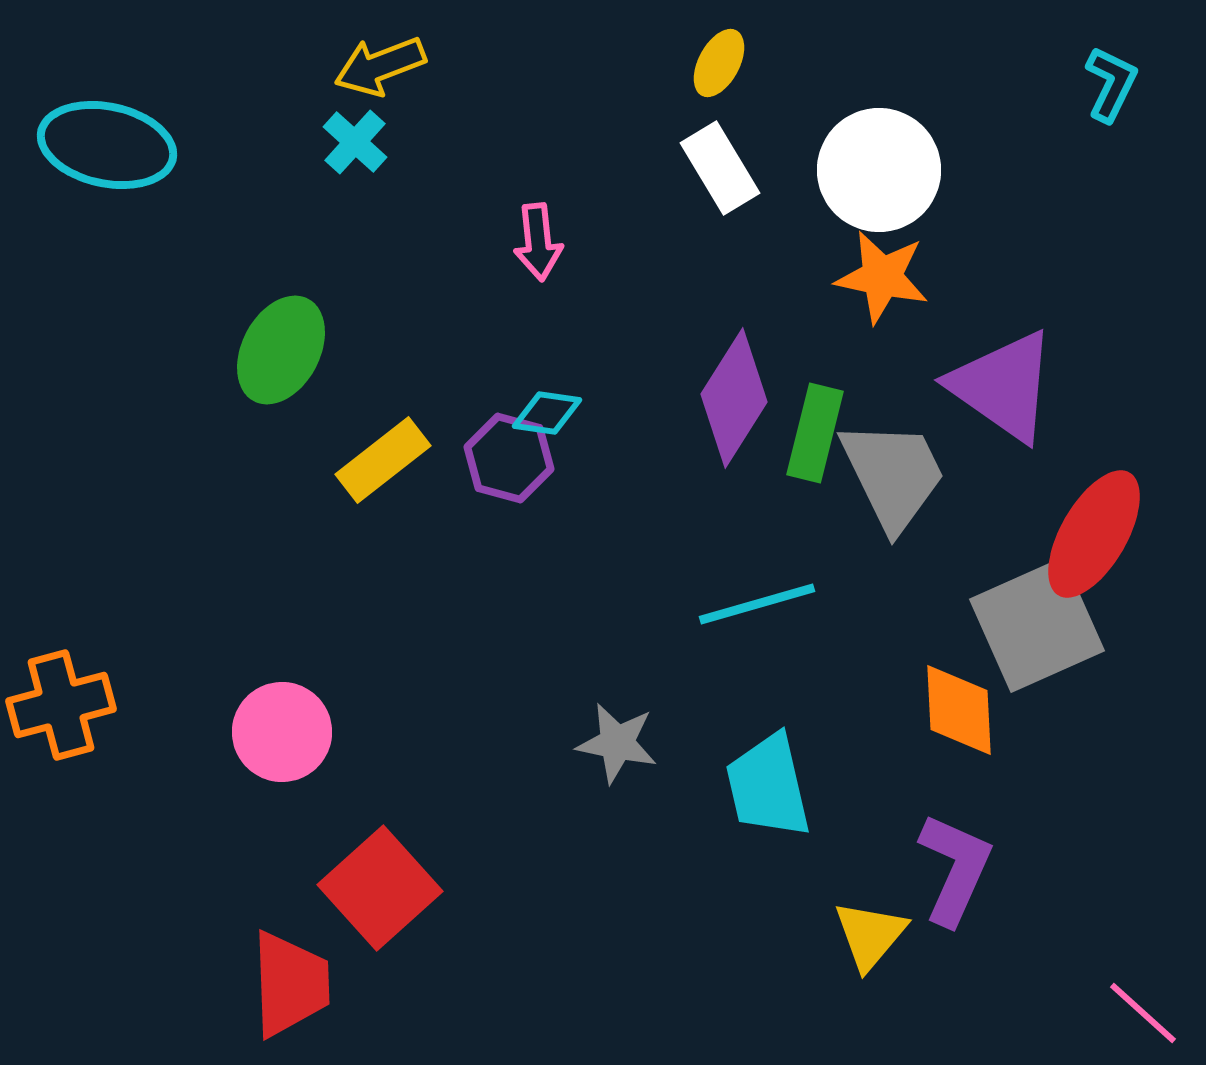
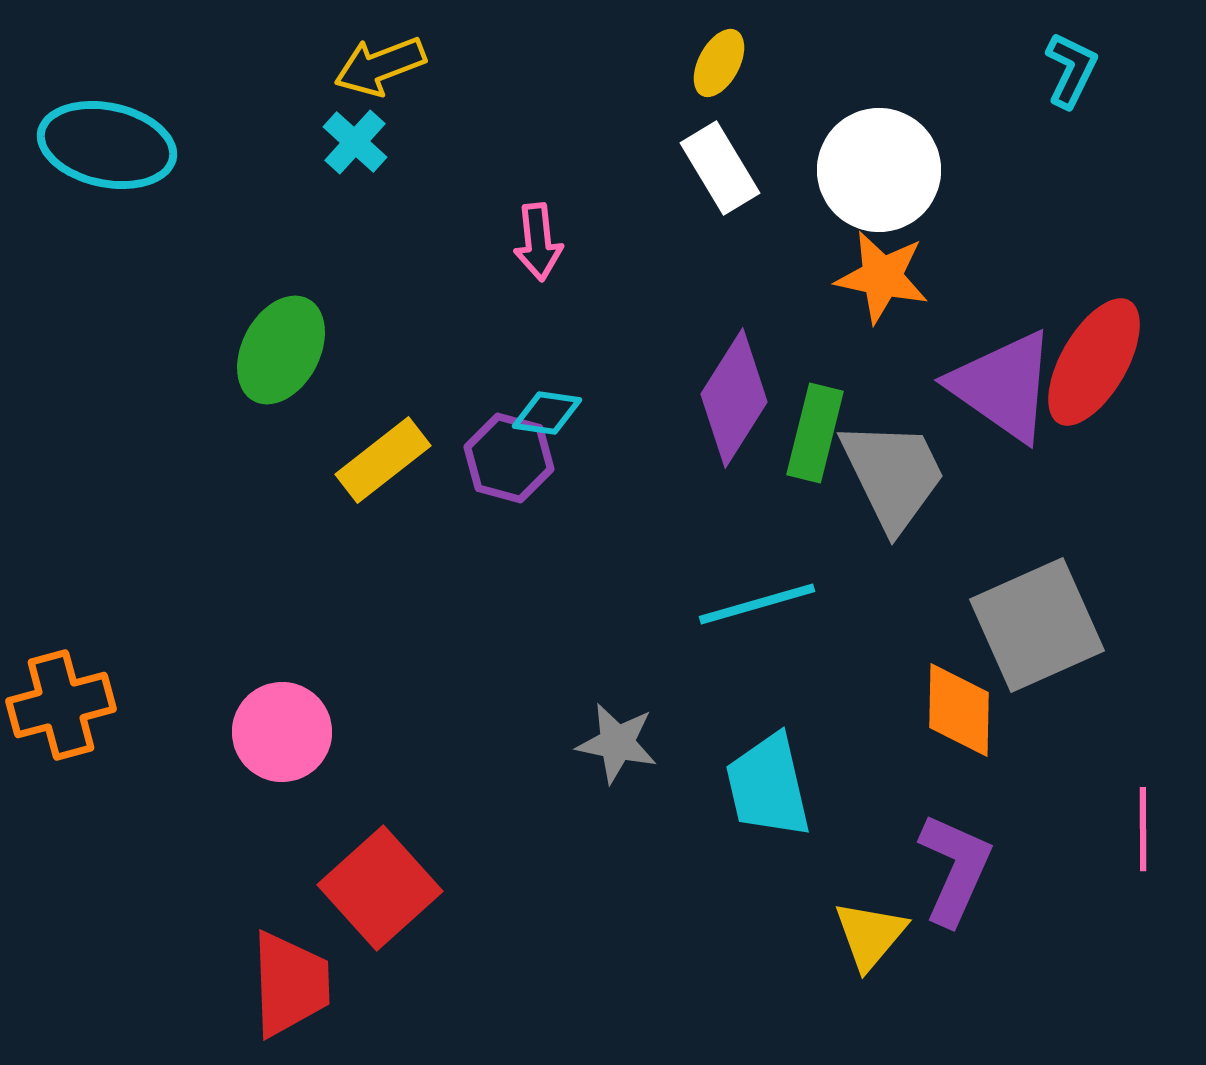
cyan L-shape: moved 40 px left, 14 px up
red ellipse: moved 172 px up
orange diamond: rotated 4 degrees clockwise
pink line: moved 184 px up; rotated 48 degrees clockwise
